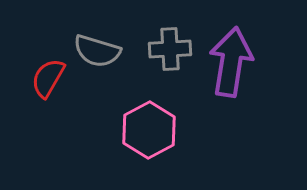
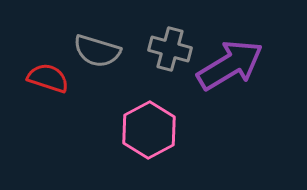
gray cross: rotated 18 degrees clockwise
purple arrow: moved 1 px left, 3 px down; rotated 50 degrees clockwise
red semicircle: rotated 78 degrees clockwise
